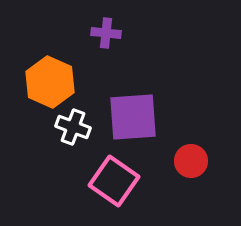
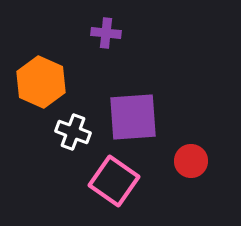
orange hexagon: moved 9 px left
white cross: moved 5 px down
